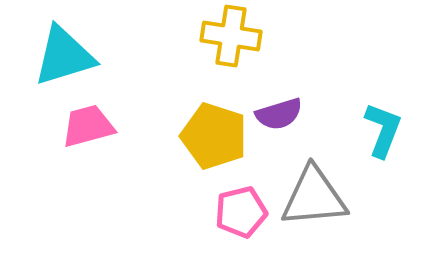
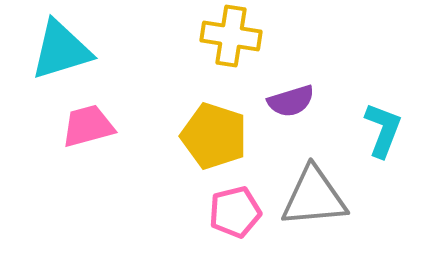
cyan triangle: moved 3 px left, 6 px up
purple semicircle: moved 12 px right, 13 px up
pink pentagon: moved 6 px left
